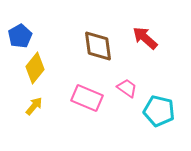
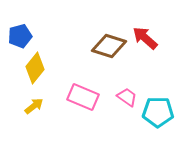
blue pentagon: rotated 15 degrees clockwise
brown diamond: moved 11 px right; rotated 64 degrees counterclockwise
pink trapezoid: moved 9 px down
pink rectangle: moved 4 px left, 1 px up
yellow arrow: rotated 12 degrees clockwise
cyan pentagon: moved 1 px left, 1 px down; rotated 12 degrees counterclockwise
